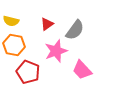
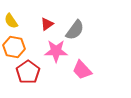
yellow semicircle: rotated 42 degrees clockwise
orange hexagon: moved 2 px down
pink star: rotated 20 degrees clockwise
red pentagon: rotated 15 degrees clockwise
